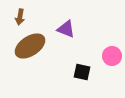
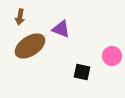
purple triangle: moved 5 px left
